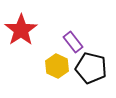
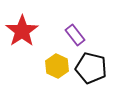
red star: moved 1 px right, 1 px down
purple rectangle: moved 2 px right, 7 px up
